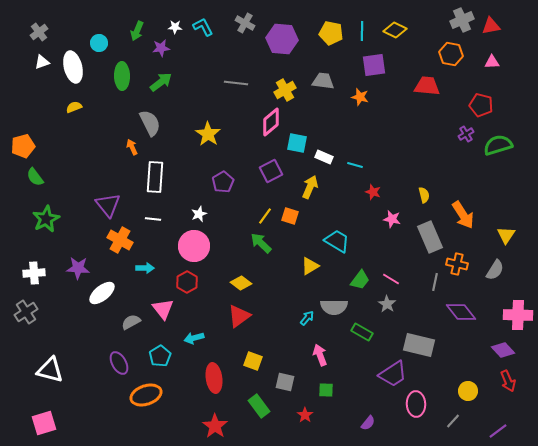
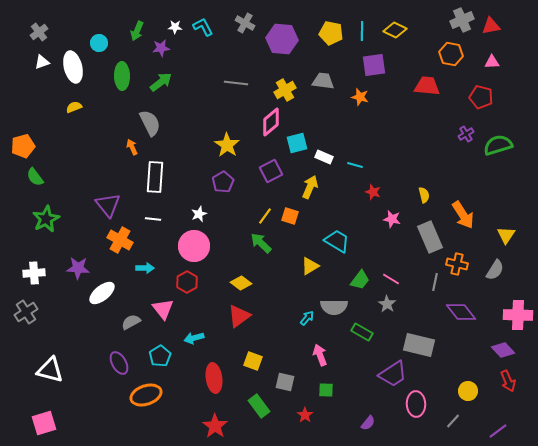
red pentagon at (481, 105): moved 8 px up
yellow star at (208, 134): moved 19 px right, 11 px down
cyan square at (297, 143): rotated 25 degrees counterclockwise
